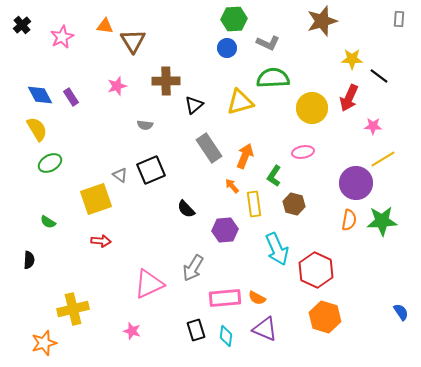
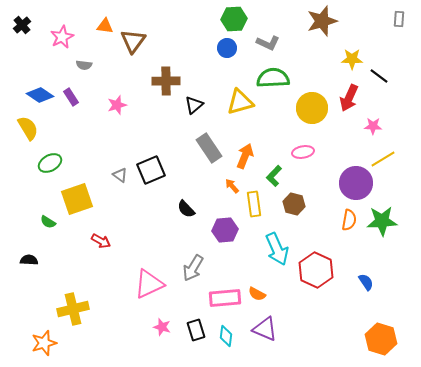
brown triangle at (133, 41): rotated 8 degrees clockwise
pink star at (117, 86): moved 19 px down
blue diamond at (40, 95): rotated 28 degrees counterclockwise
gray semicircle at (145, 125): moved 61 px left, 60 px up
yellow semicircle at (37, 129): moved 9 px left, 1 px up
green L-shape at (274, 176): rotated 10 degrees clockwise
yellow square at (96, 199): moved 19 px left
red arrow at (101, 241): rotated 24 degrees clockwise
black semicircle at (29, 260): rotated 90 degrees counterclockwise
orange semicircle at (257, 298): moved 4 px up
blue semicircle at (401, 312): moved 35 px left, 30 px up
orange hexagon at (325, 317): moved 56 px right, 22 px down
pink star at (132, 331): moved 30 px right, 4 px up
